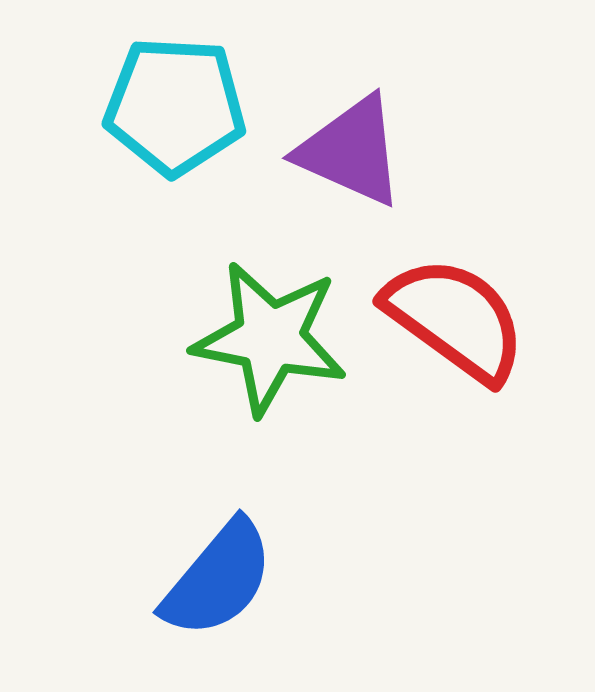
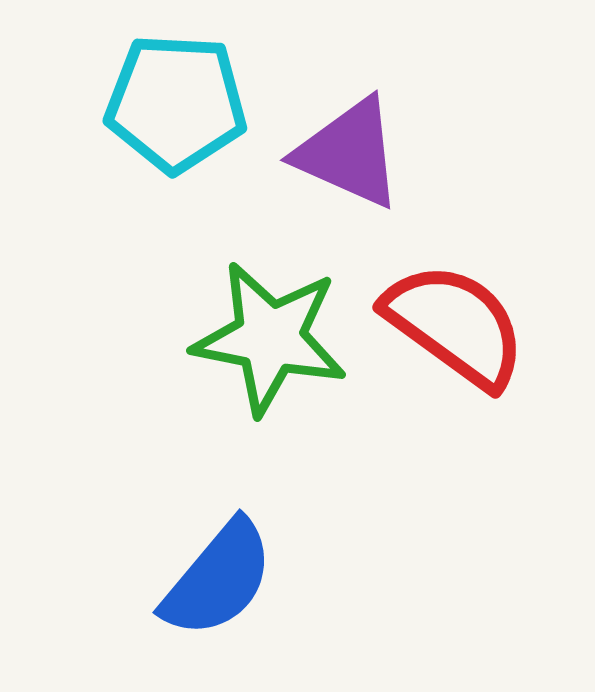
cyan pentagon: moved 1 px right, 3 px up
purple triangle: moved 2 px left, 2 px down
red semicircle: moved 6 px down
